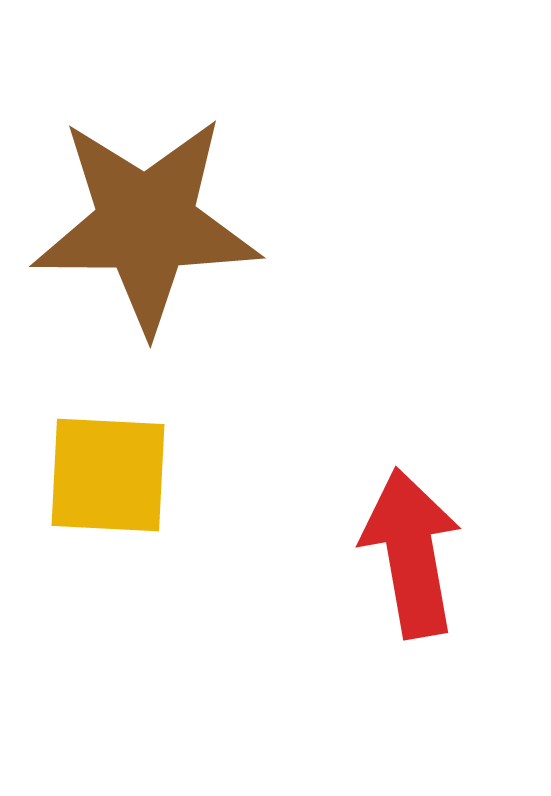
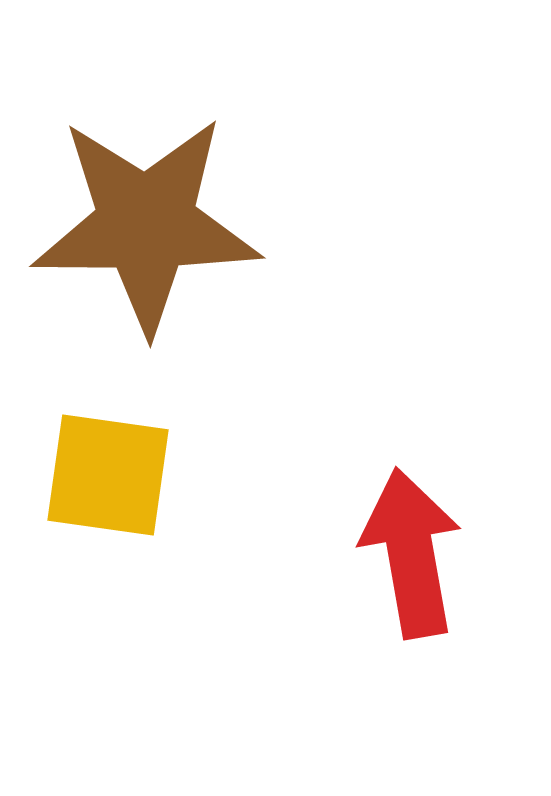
yellow square: rotated 5 degrees clockwise
